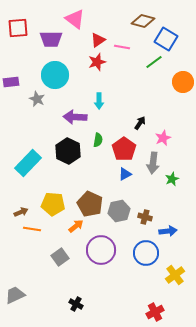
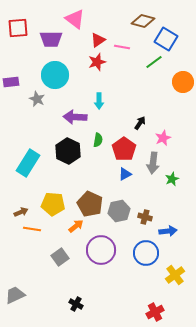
cyan rectangle: rotated 12 degrees counterclockwise
